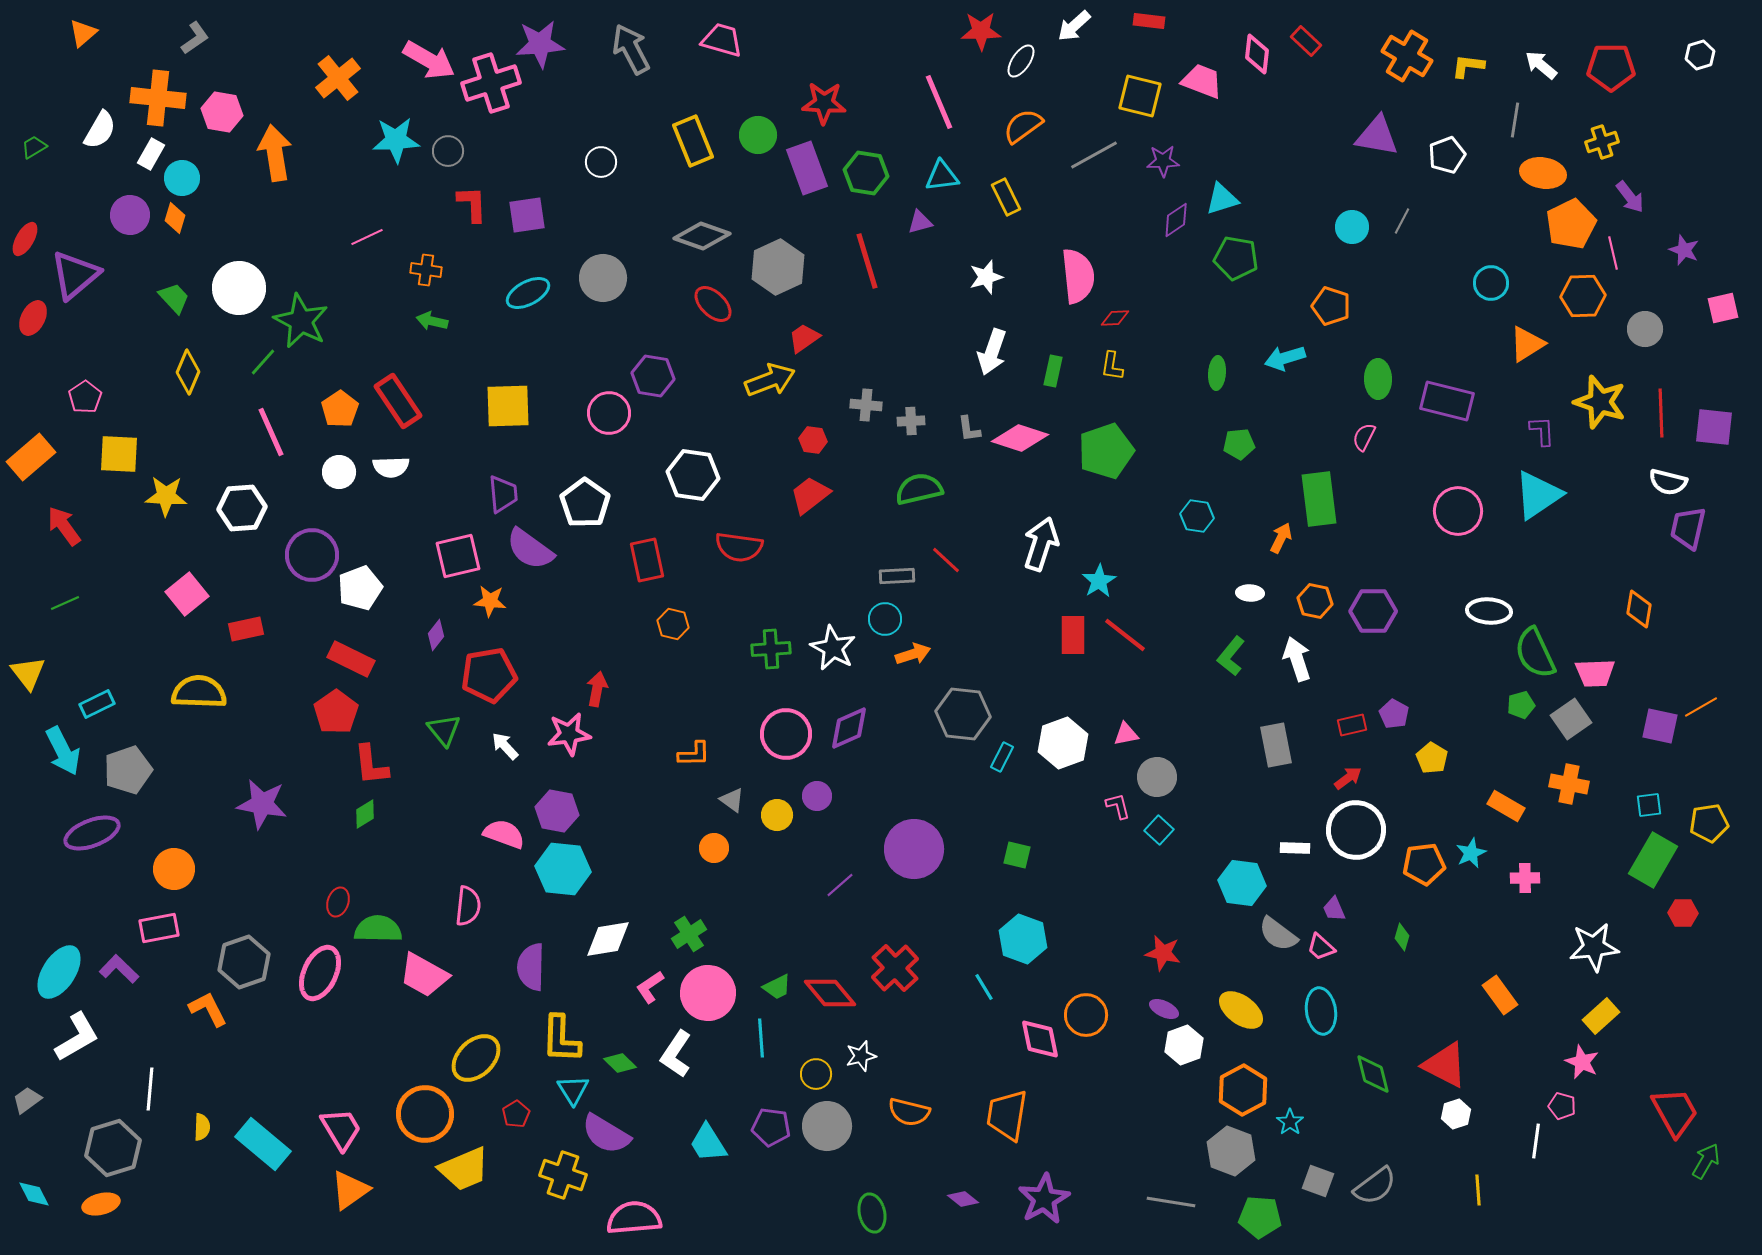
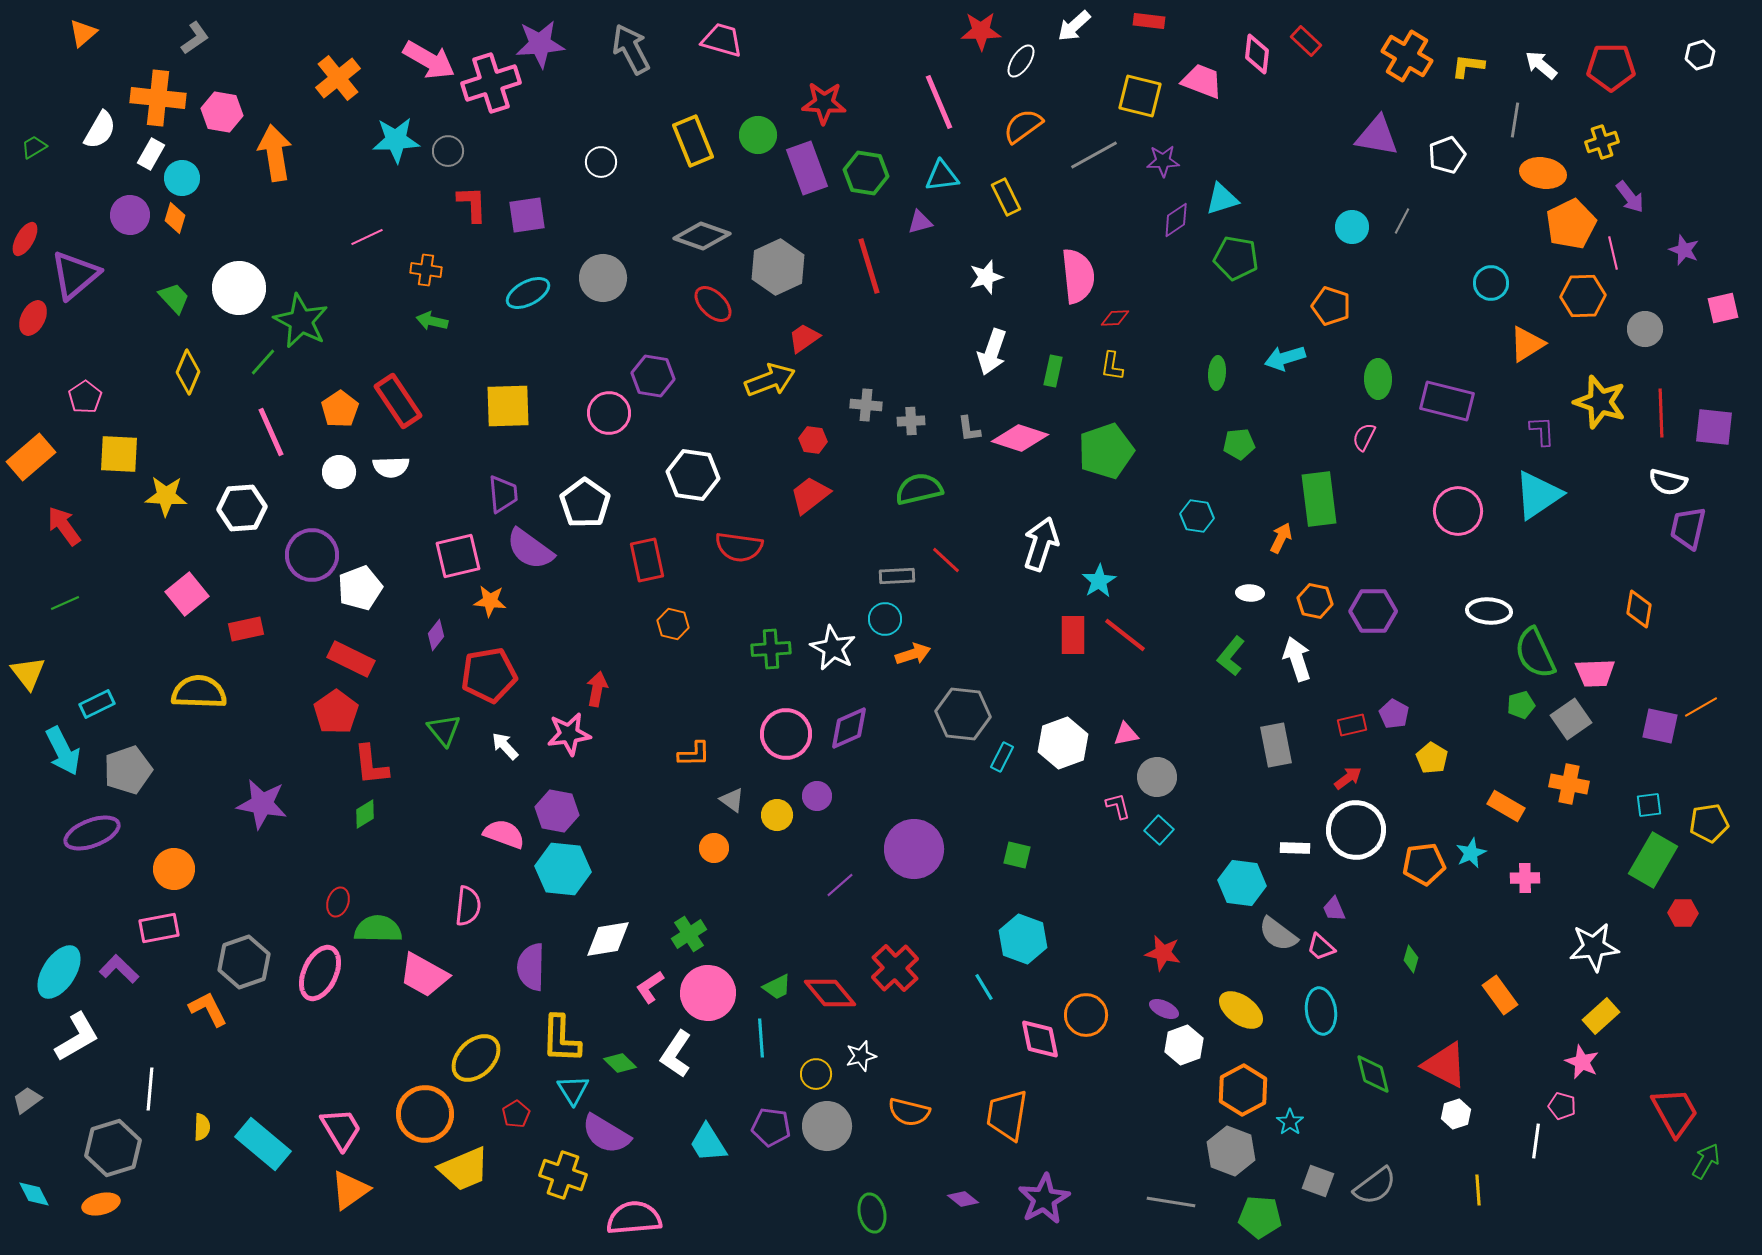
red line at (867, 261): moved 2 px right, 5 px down
green diamond at (1402, 937): moved 9 px right, 22 px down
